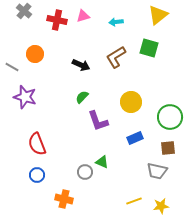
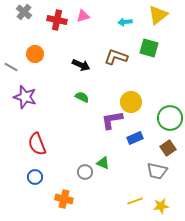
gray cross: moved 1 px down
cyan arrow: moved 9 px right
brown L-shape: rotated 50 degrees clockwise
gray line: moved 1 px left
green semicircle: rotated 72 degrees clockwise
green circle: moved 1 px down
purple L-shape: moved 14 px right, 1 px up; rotated 100 degrees clockwise
brown square: rotated 28 degrees counterclockwise
green triangle: moved 1 px right, 1 px down
blue circle: moved 2 px left, 2 px down
yellow line: moved 1 px right
